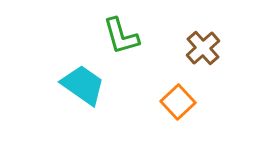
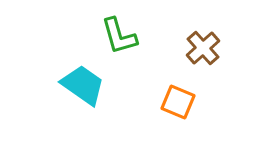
green L-shape: moved 2 px left
orange square: rotated 24 degrees counterclockwise
